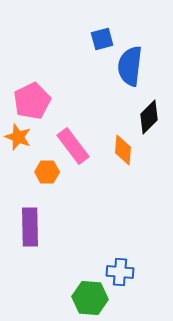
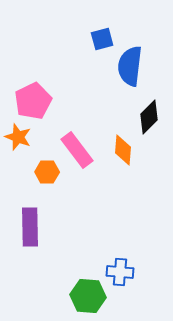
pink pentagon: moved 1 px right
pink rectangle: moved 4 px right, 4 px down
green hexagon: moved 2 px left, 2 px up
